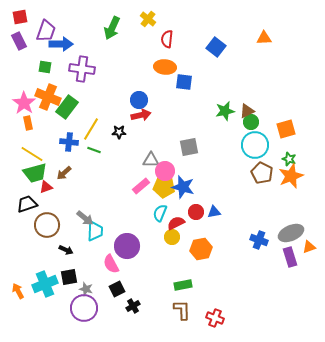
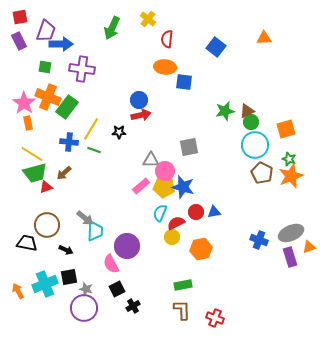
black trapezoid at (27, 204): moved 39 px down; rotated 30 degrees clockwise
